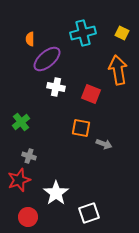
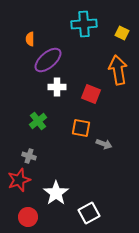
cyan cross: moved 1 px right, 9 px up; rotated 10 degrees clockwise
purple ellipse: moved 1 px right, 1 px down
white cross: moved 1 px right; rotated 12 degrees counterclockwise
green cross: moved 17 px right, 1 px up
white square: rotated 10 degrees counterclockwise
